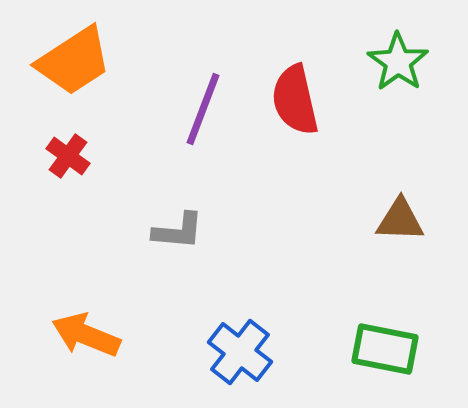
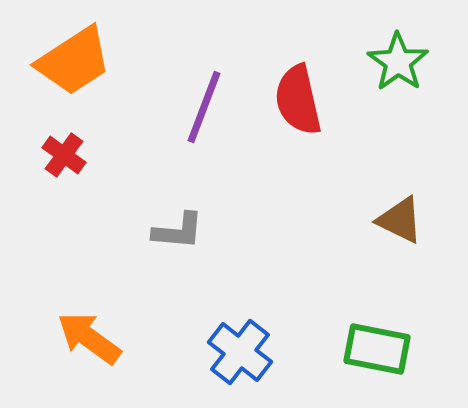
red semicircle: moved 3 px right
purple line: moved 1 px right, 2 px up
red cross: moved 4 px left, 1 px up
brown triangle: rotated 24 degrees clockwise
orange arrow: moved 3 px right, 3 px down; rotated 14 degrees clockwise
green rectangle: moved 8 px left
